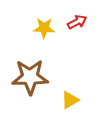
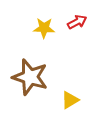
brown star: rotated 18 degrees clockwise
